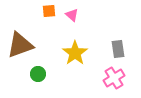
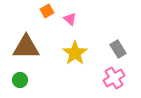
orange square: moved 2 px left; rotated 24 degrees counterclockwise
pink triangle: moved 2 px left, 4 px down
brown triangle: moved 6 px right, 2 px down; rotated 20 degrees clockwise
gray rectangle: rotated 24 degrees counterclockwise
green circle: moved 18 px left, 6 px down
